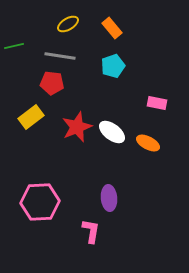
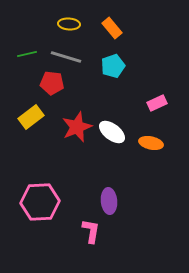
yellow ellipse: moved 1 px right; rotated 35 degrees clockwise
green line: moved 13 px right, 8 px down
gray line: moved 6 px right, 1 px down; rotated 8 degrees clockwise
pink rectangle: rotated 36 degrees counterclockwise
orange ellipse: moved 3 px right; rotated 15 degrees counterclockwise
purple ellipse: moved 3 px down
